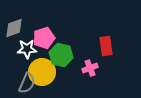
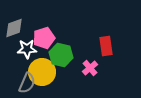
pink cross: rotated 21 degrees counterclockwise
